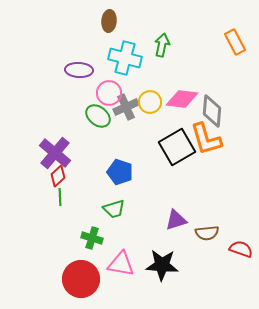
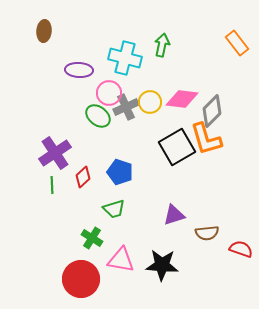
brown ellipse: moved 65 px left, 10 px down
orange rectangle: moved 2 px right, 1 px down; rotated 10 degrees counterclockwise
gray diamond: rotated 40 degrees clockwise
purple cross: rotated 16 degrees clockwise
red diamond: moved 25 px right, 1 px down
green line: moved 8 px left, 12 px up
purple triangle: moved 2 px left, 5 px up
green cross: rotated 15 degrees clockwise
pink triangle: moved 4 px up
